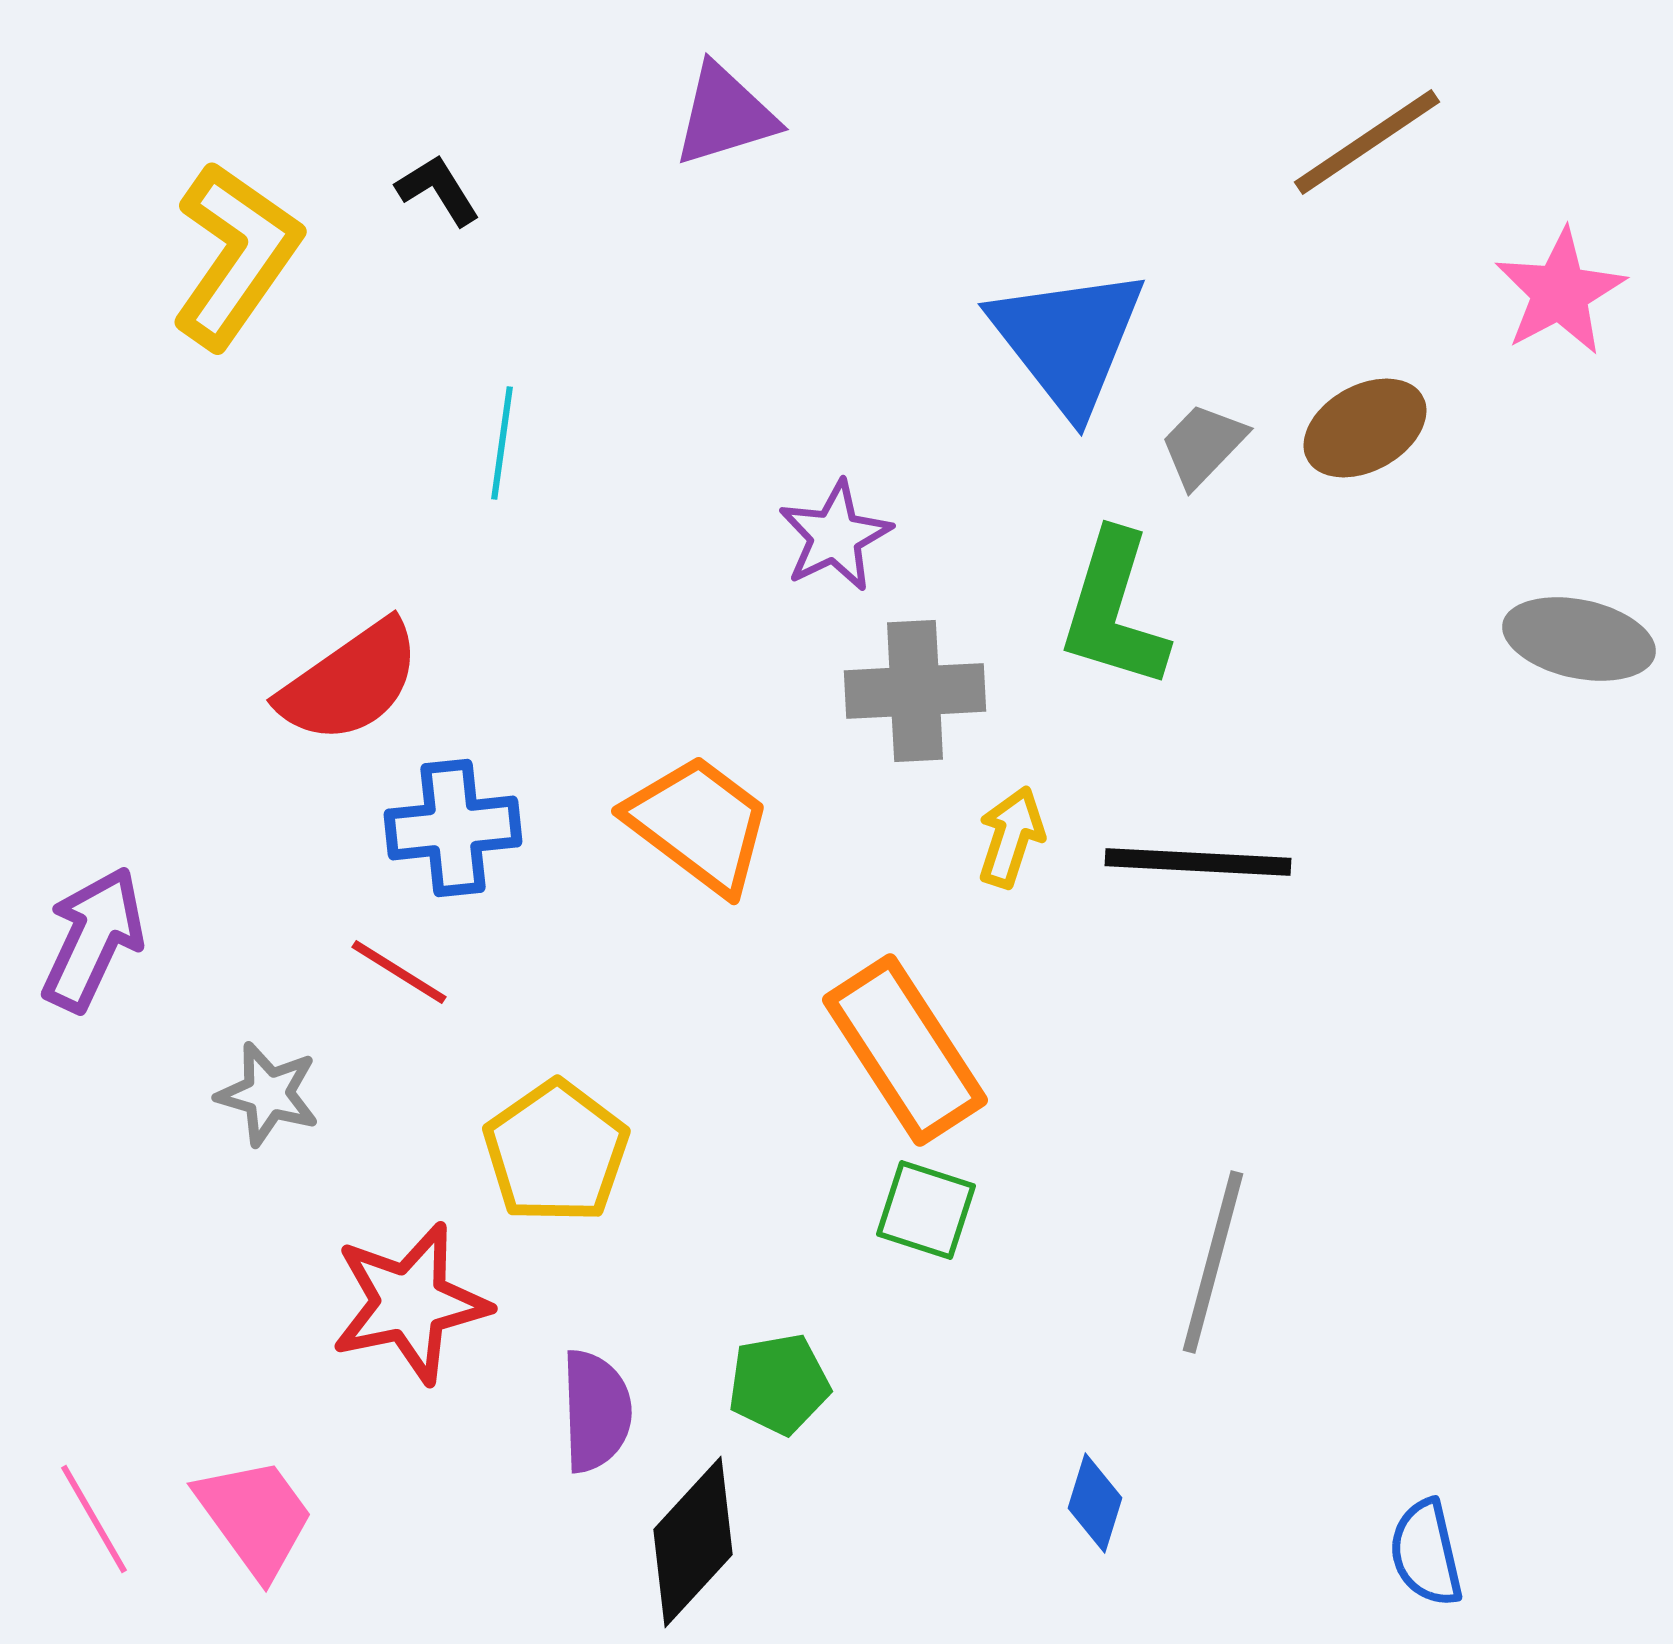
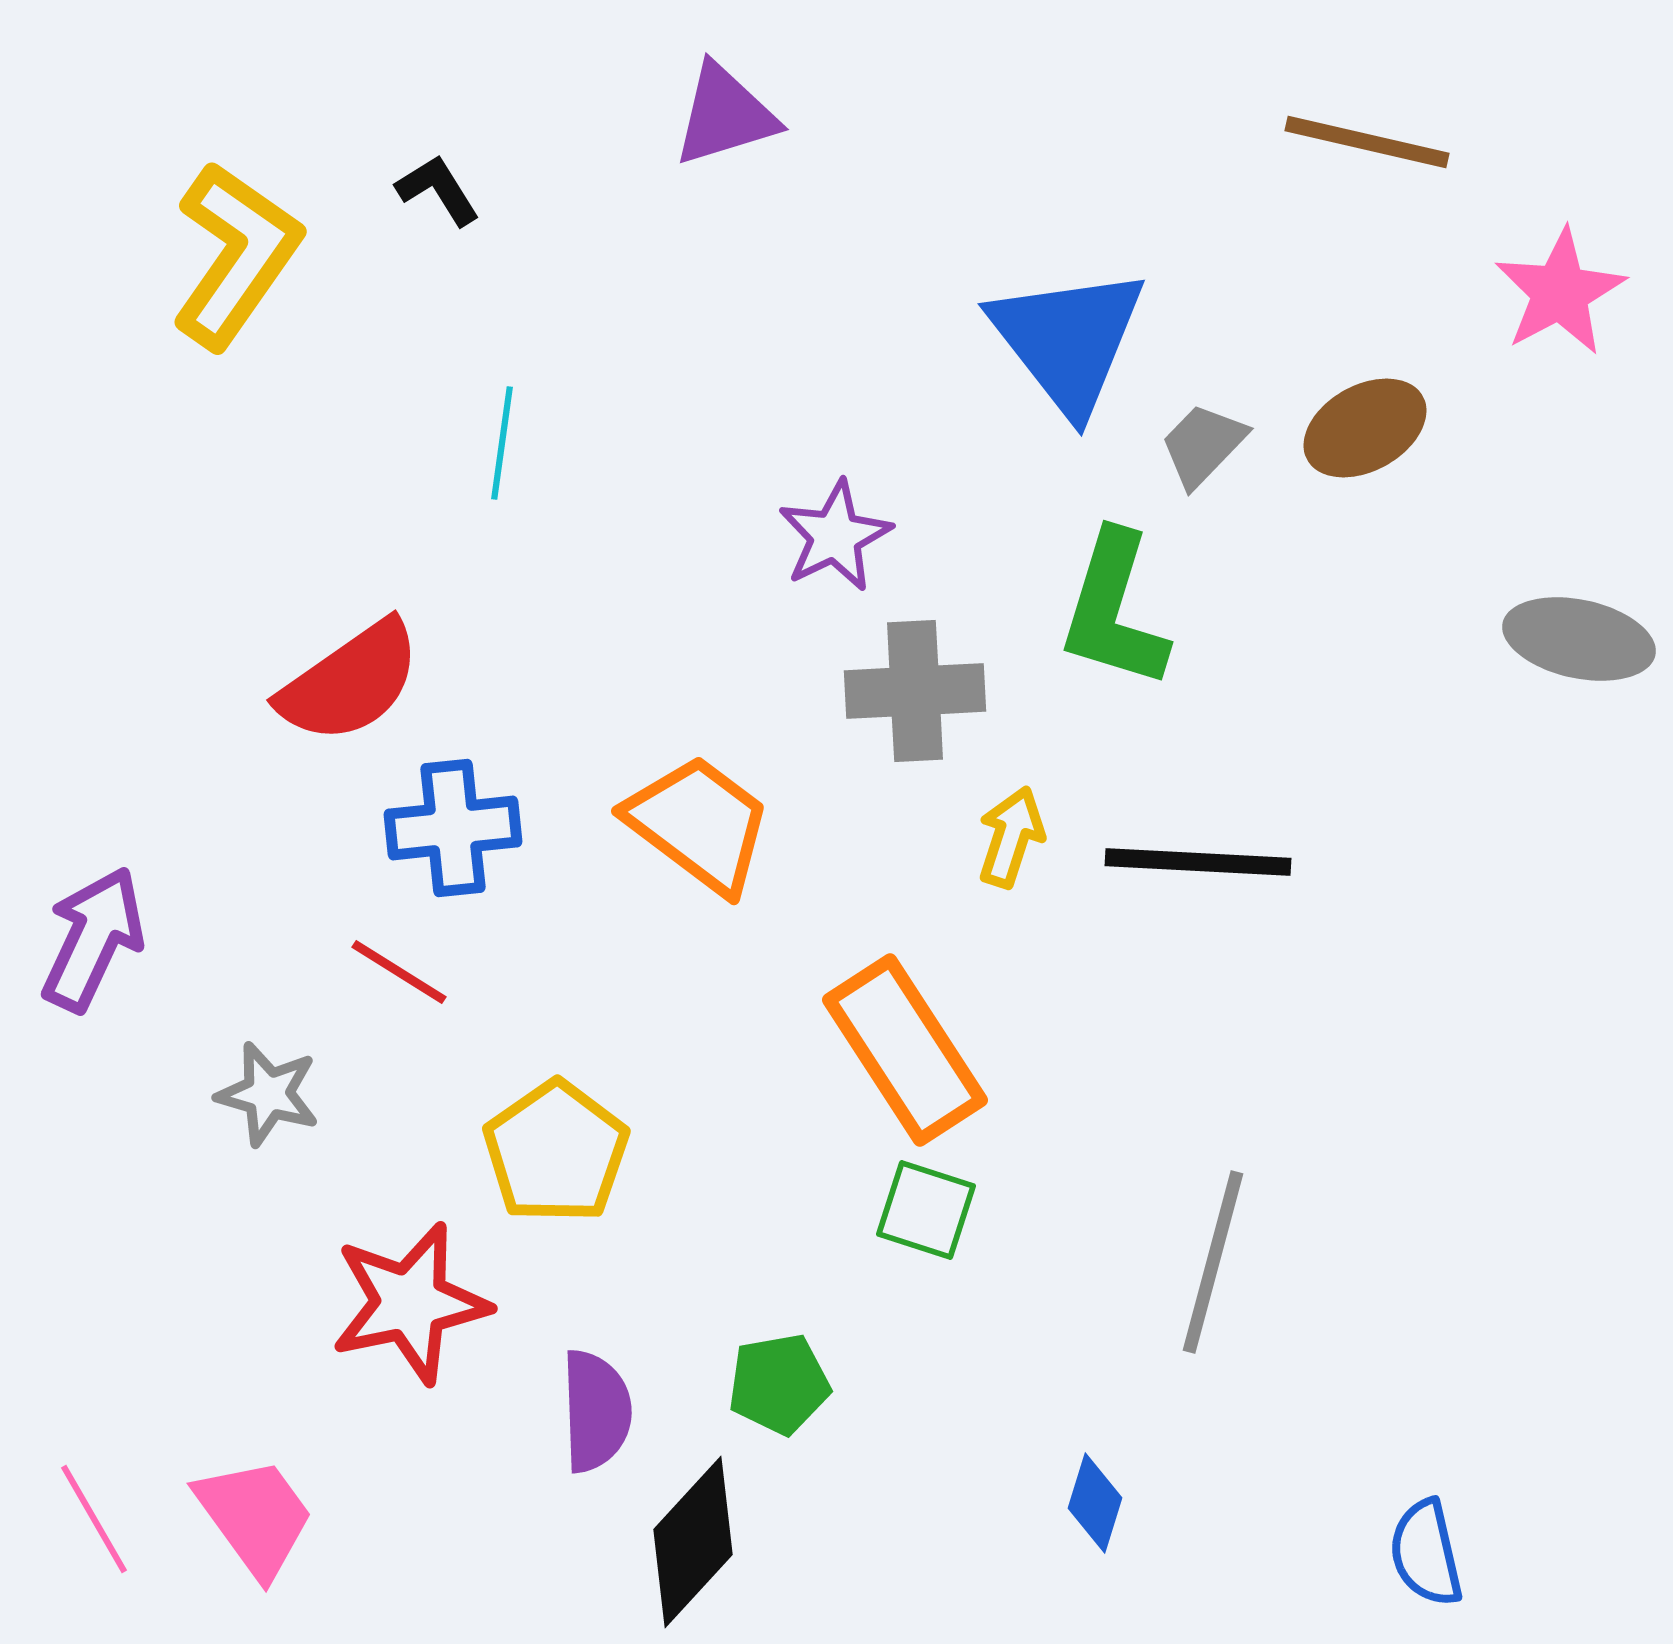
brown line: rotated 47 degrees clockwise
